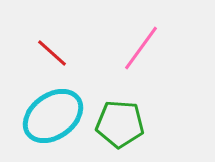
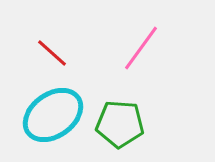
cyan ellipse: moved 1 px up
